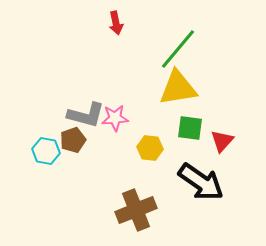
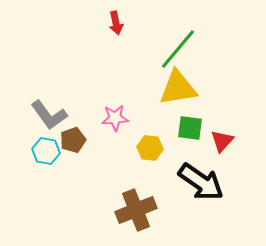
gray L-shape: moved 37 px left; rotated 39 degrees clockwise
